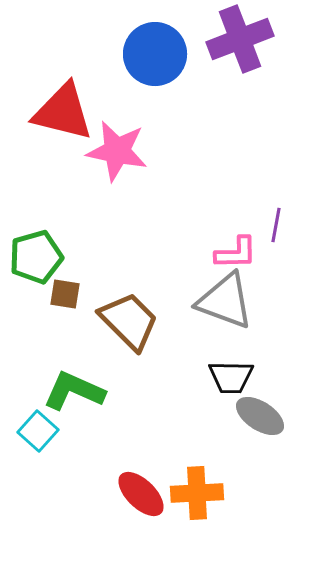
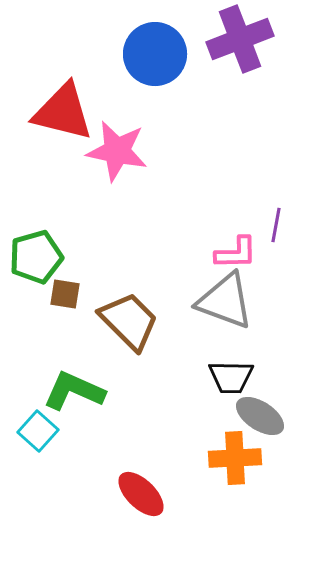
orange cross: moved 38 px right, 35 px up
